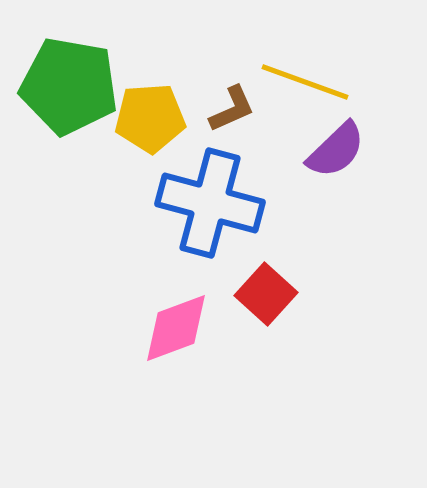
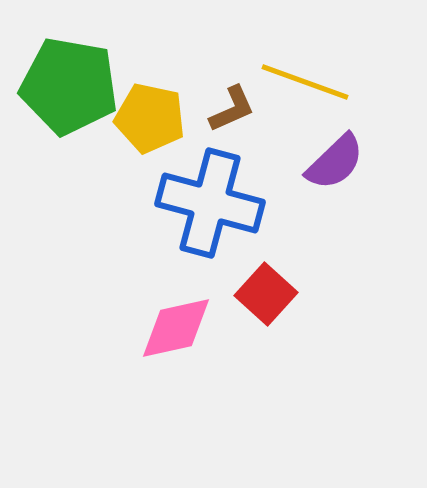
yellow pentagon: rotated 16 degrees clockwise
purple semicircle: moved 1 px left, 12 px down
pink diamond: rotated 8 degrees clockwise
